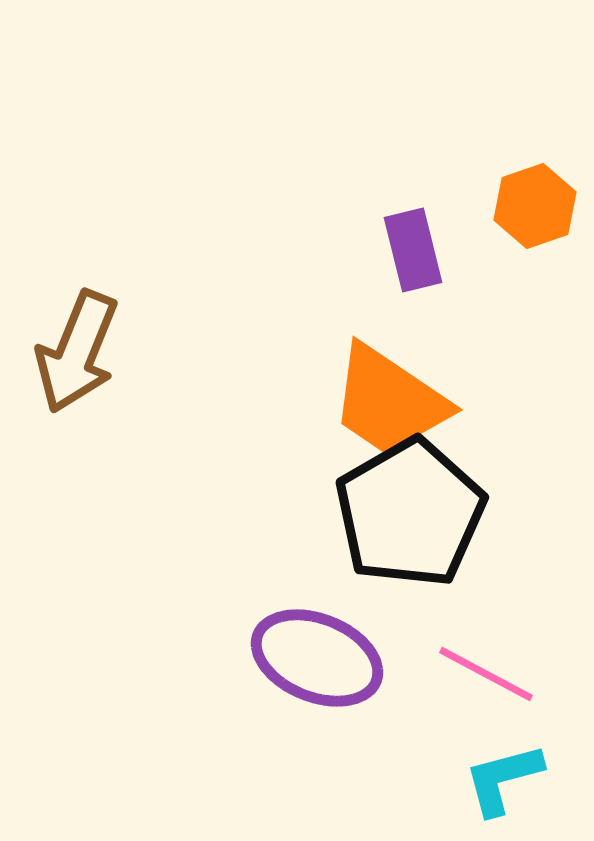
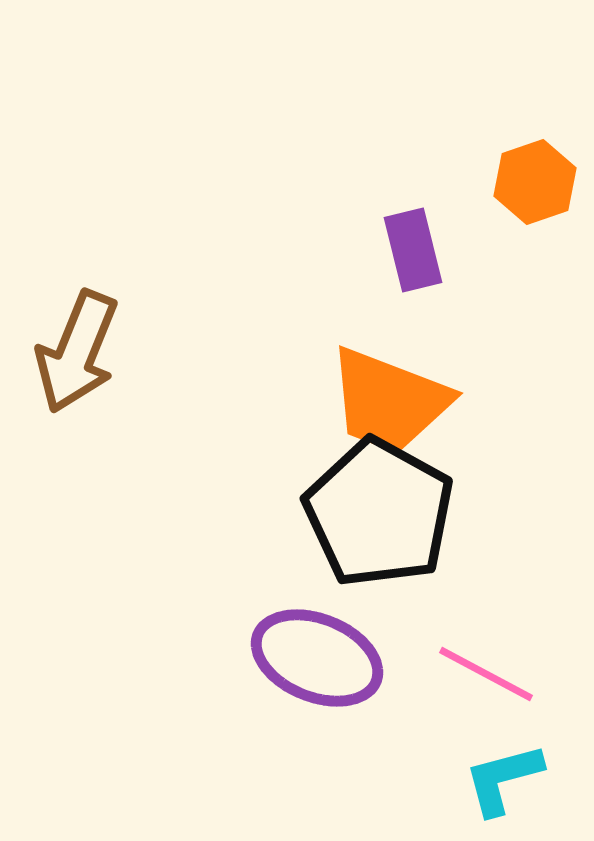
orange hexagon: moved 24 px up
orange trapezoid: rotated 13 degrees counterclockwise
black pentagon: moved 31 px left; rotated 13 degrees counterclockwise
